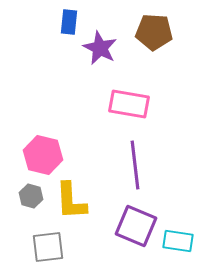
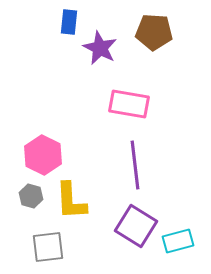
pink hexagon: rotated 12 degrees clockwise
purple square: rotated 9 degrees clockwise
cyan rectangle: rotated 24 degrees counterclockwise
